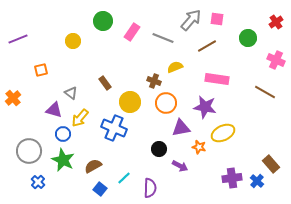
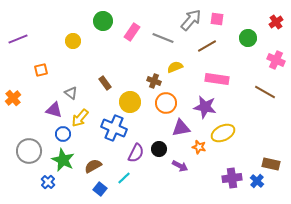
brown rectangle at (271, 164): rotated 36 degrees counterclockwise
blue cross at (38, 182): moved 10 px right
purple semicircle at (150, 188): moved 14 px left, 35 px up; rotated 24 degrees clockwise
